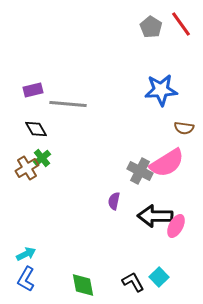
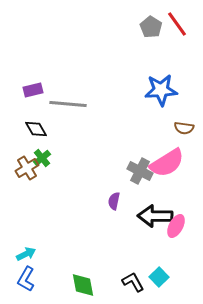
red line: moved 4 px left
